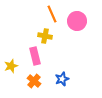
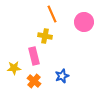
pink circle: moved 7 px right, 1 px down
pink rectangle: moved 1 px left
yellow star: moved 3 px right, 2 px down; rotated 16 degrees clockwise
blue star: moved 3 px up
